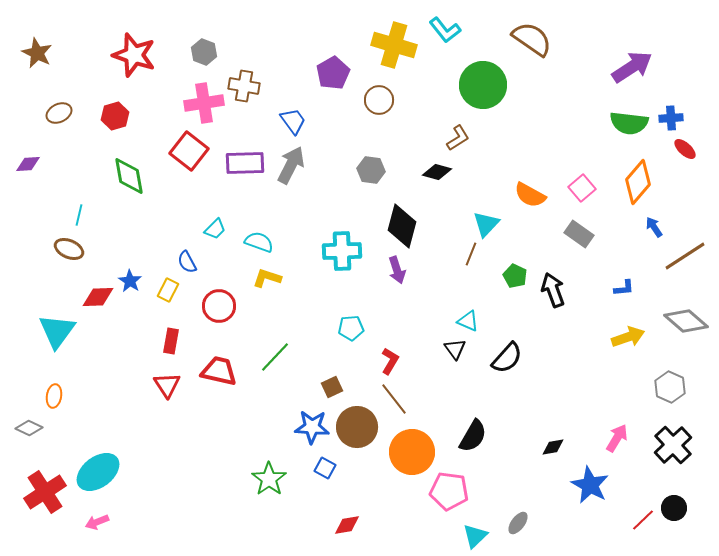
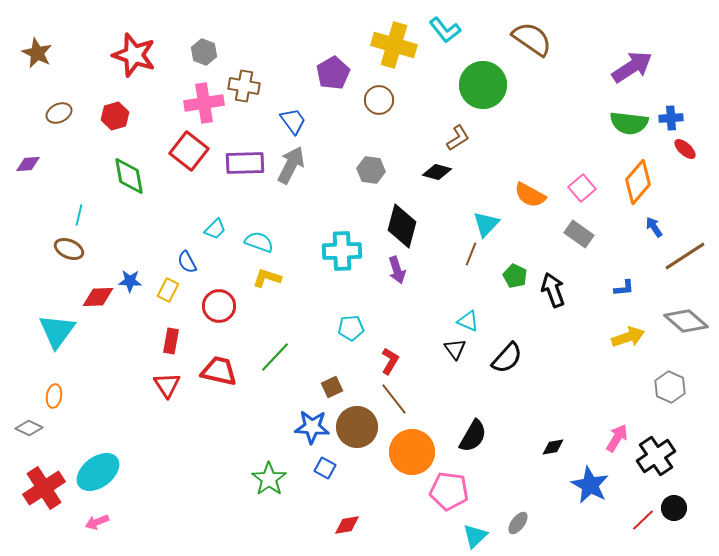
blue star at (130, 281): rotated 30 degrees counterclockwise
black cross at (673, 445): moved 17 px left, 11 px down; rotated 9 degrees clockwise
red cross at (45, 492): moved 1 px left, 4 px up
